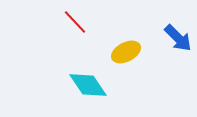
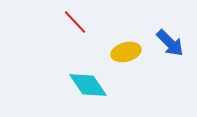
blue arrow: moved 8 px left, 5 px down
yellow ellipse: rotated 12 degrees clockwise
